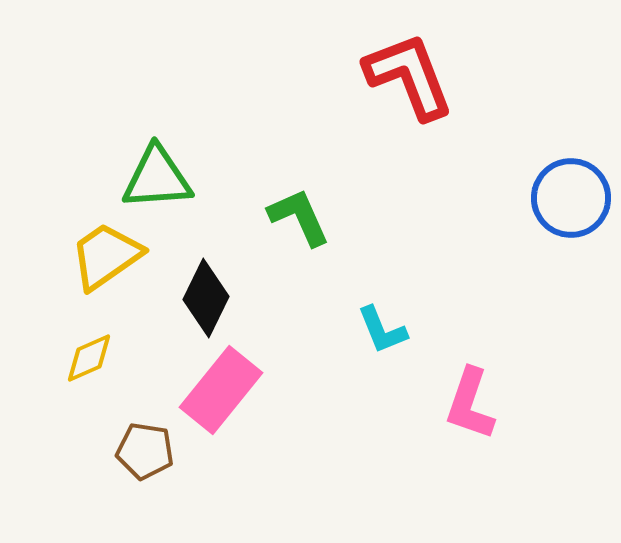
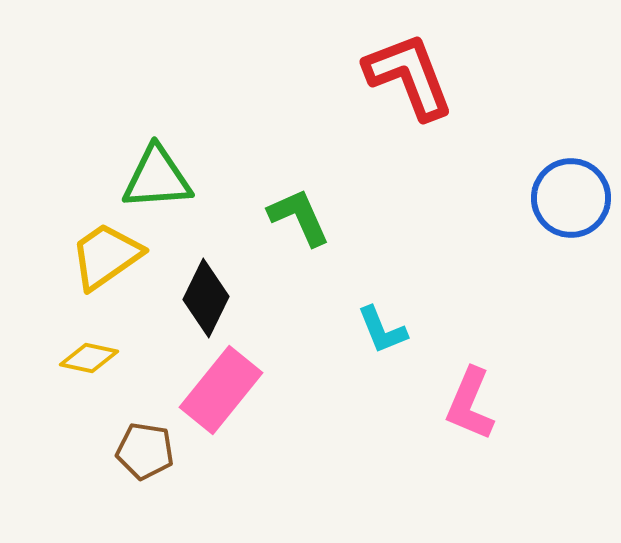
yellow diamond: rotated 36 degrees clockwise
pink L-shape: rotated 4 degrees clockwise
